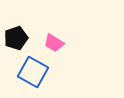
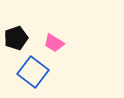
blue square: rotated 8 degrees clockwise
